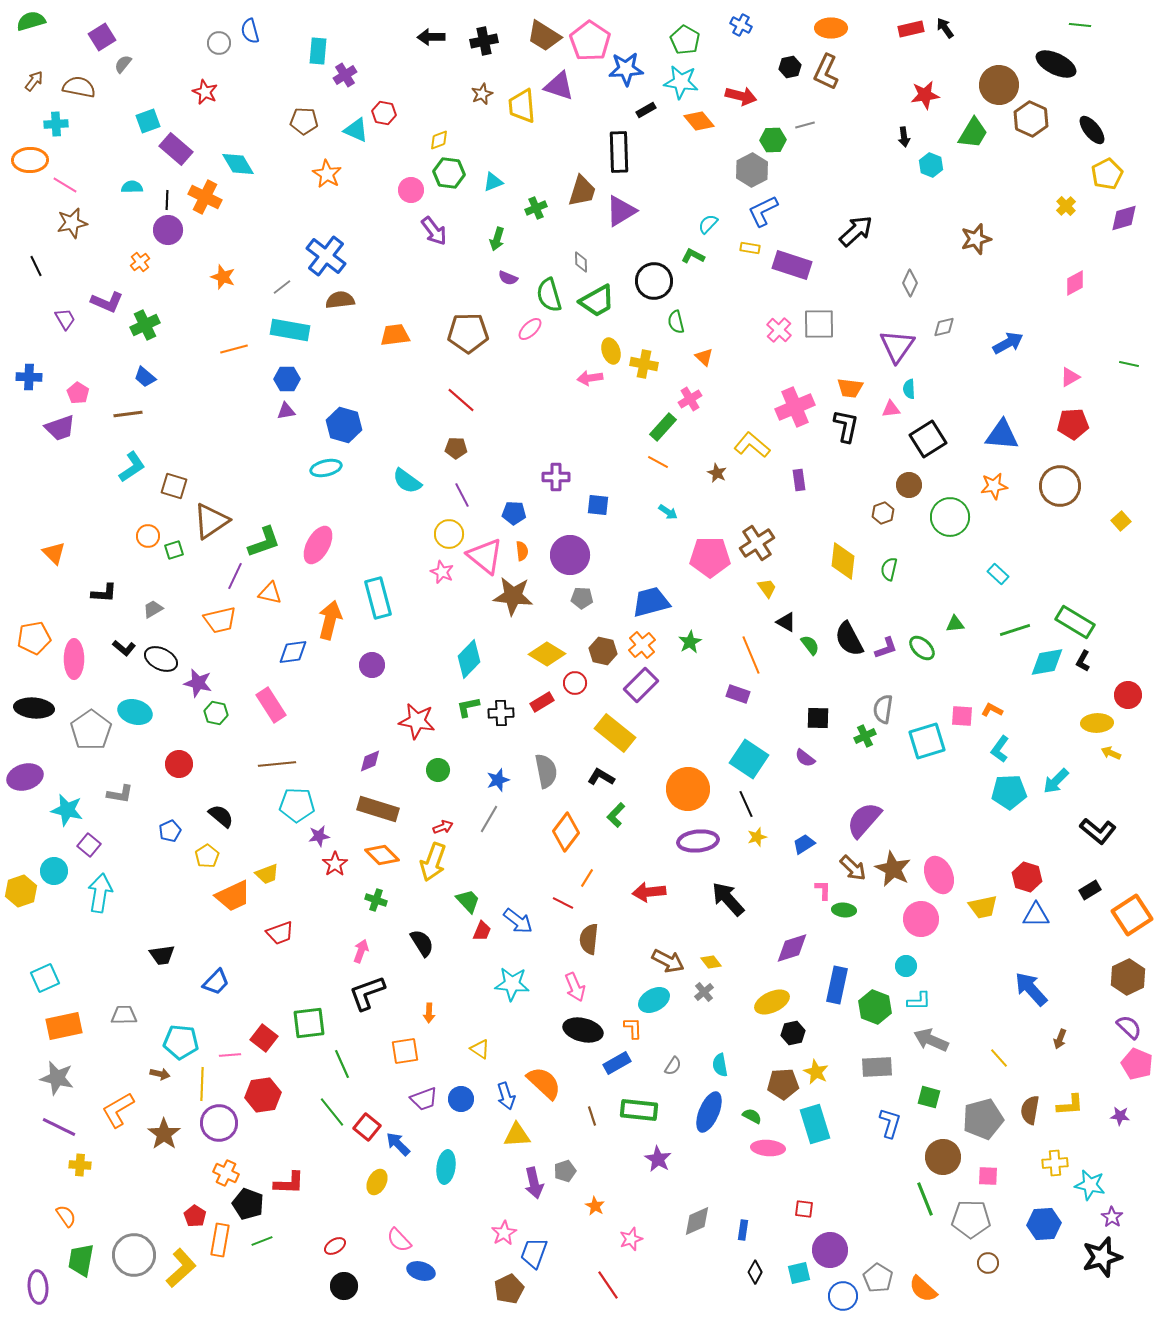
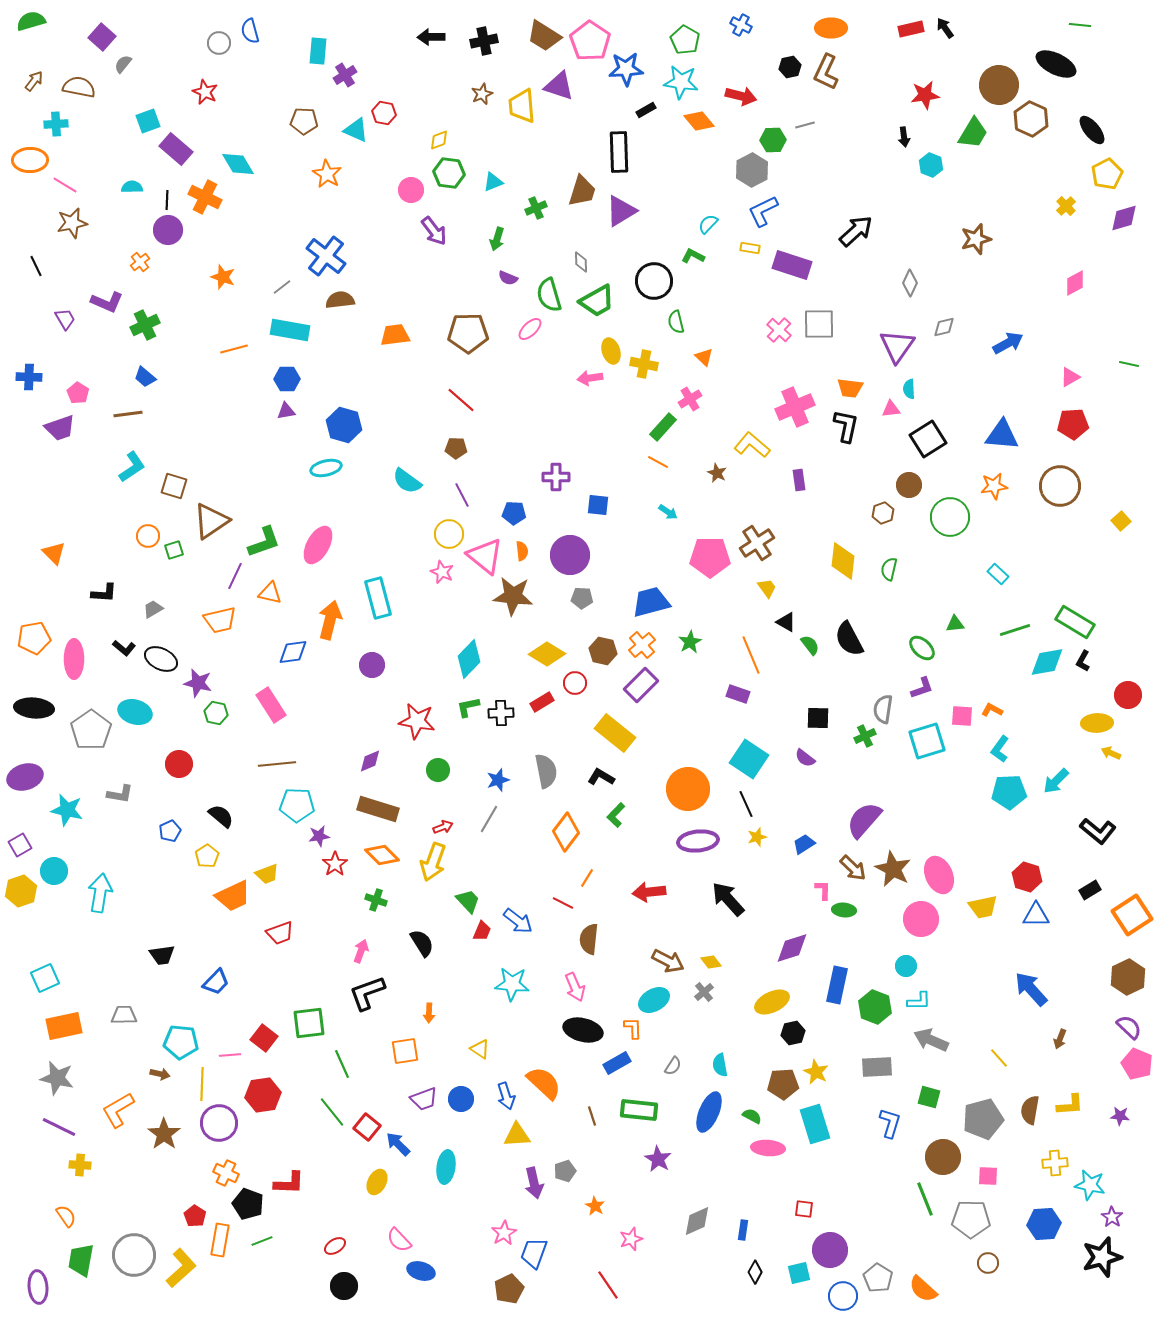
purple square at (102, 37): rotated 16 degrees counterclockwise
purple L-shape at (886, 648): moved 36 px right, 40 px down
purple square at (89, 845): moved 69 px left; rotated 20 degrees clockwise
